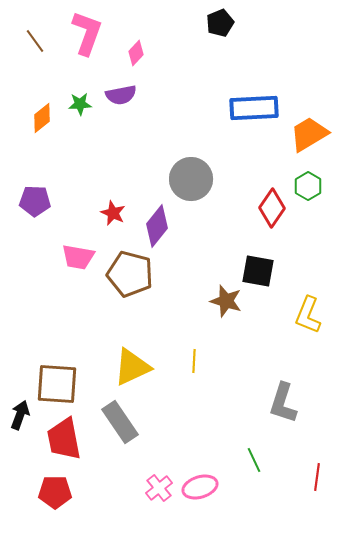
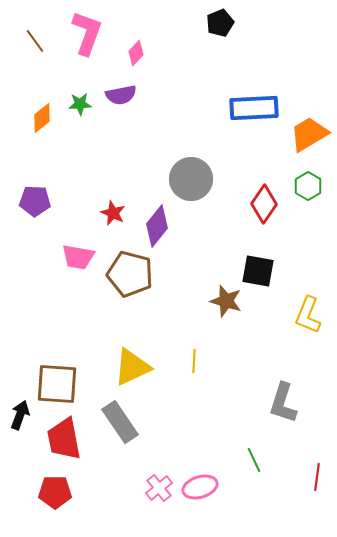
red diamond: moved 8 px left, 4 px up
